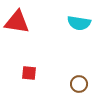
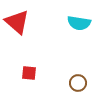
red triangle: rotated 32 degrees clockwise
brown circle: moved 1 px left, 1 px up
